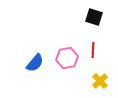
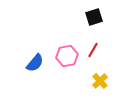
black square: rotated 36 degrees counterclockwise
red line: rotated 28 degrees clockwise
pink hexagon: moved 2 px up
